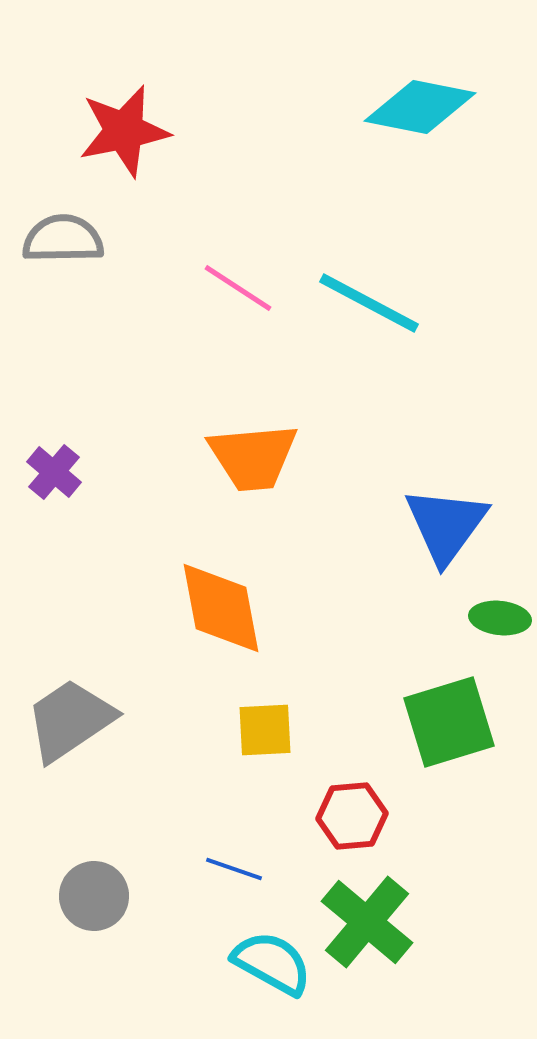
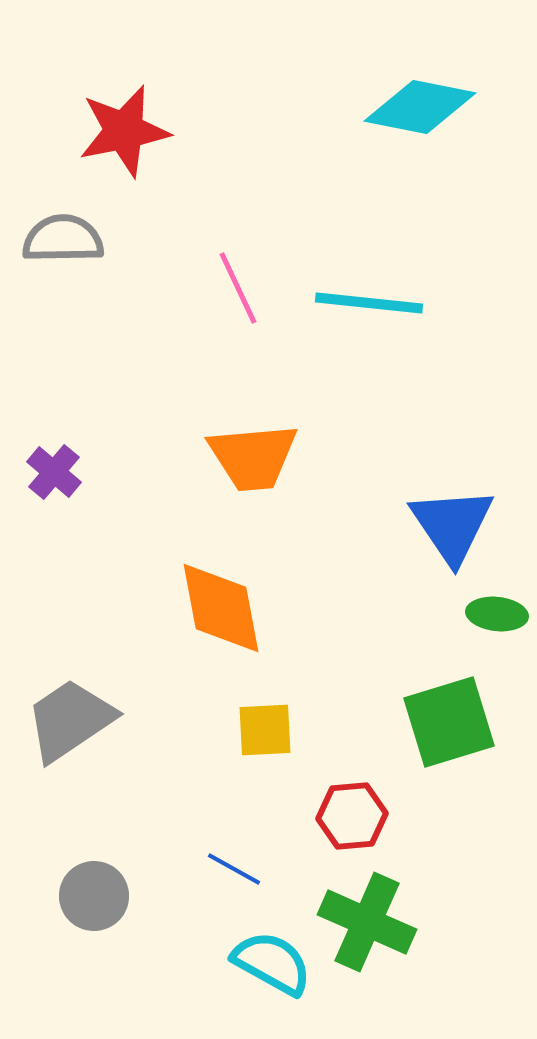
pink line: rotated 32 degrees clockwise
cyan line: rotated 22 degrees counterclockwise
blue triangle: moved 6 px right; rotated 10 degrees counterclockwise
green ellipse: moved 3 px left, 4 px up
blue line: rotated 10 degrees clockwise
green cross: rotated 16 degrees counterclockwise
